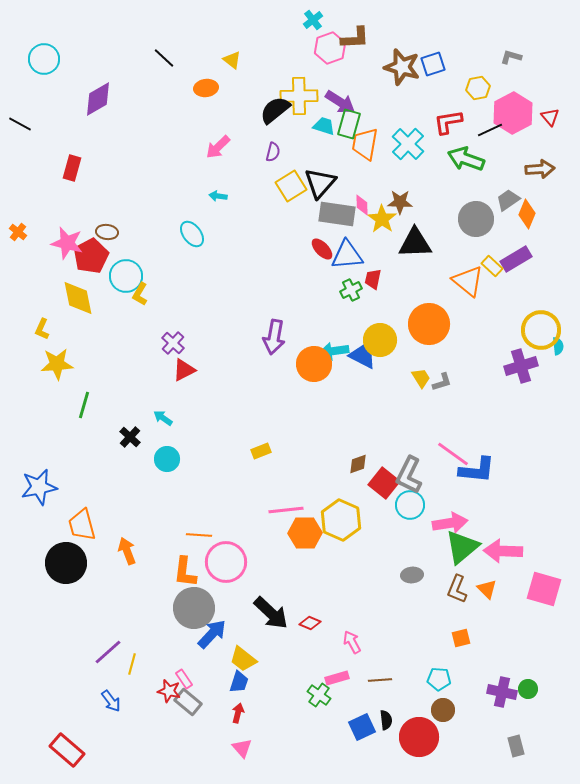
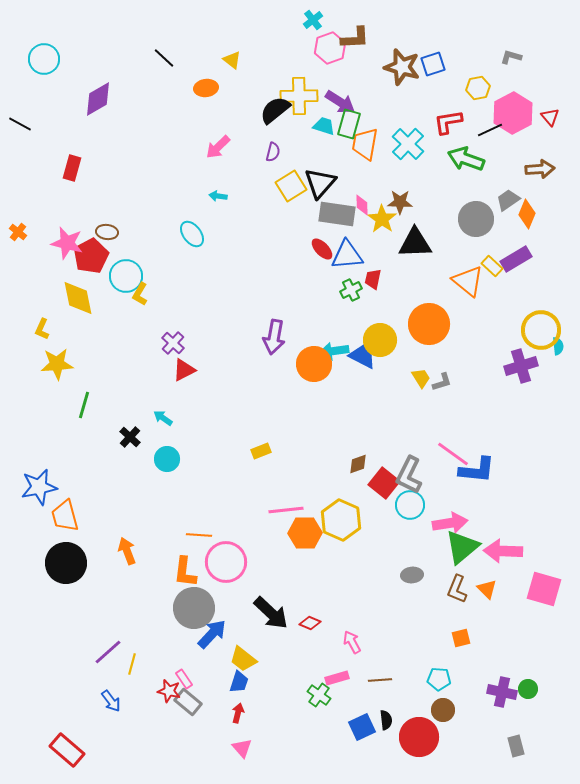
orange trapezoid at (82, 525): moved 17 px left, 9 px up
